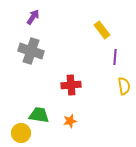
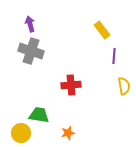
purple arrow: moved 3 px left, 7 px down; rotated 49 degrees counterclockwise
purple line: moved 1 px left, 1 px up
orange star: moved 2 px left, 12 px down
